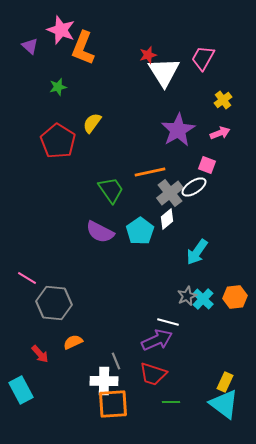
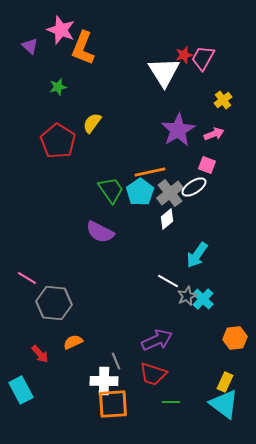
red star: moved 36 px right
pink arrow: moved 6 px left, 1 px down
cyan pentagon: moved 39 px up
cyan arrow: moved 3 px down
orange hexagon: moved 41 px down
white line: moved 41 px up; rotated 15 degrees clockwise
